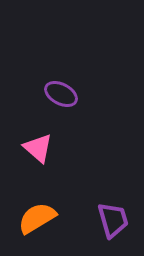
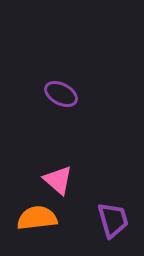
pink triangle: moved 20 px right, 32 px down
orange semicircle: rotated 24 degrees clockwise
